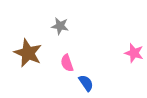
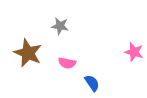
pink star: moved 1 px up
pink semicircle: rotated 60 degrees counterclockwise
blue semicircle: moved 6 px right
